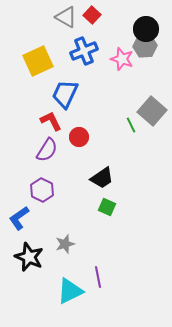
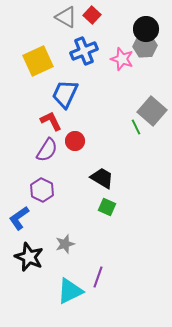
green line: moved 5 px right, 2 px down
red circle: moved 4 px left, 4 px down
black trapezoid: rotated 115 degrees counterclockwise
purple line: rotated 30 degrees clockwise
